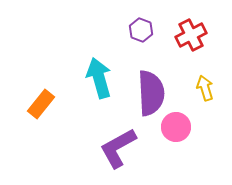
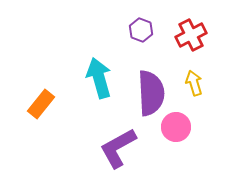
yellow arrow: moved 11 px left, 5 px up
